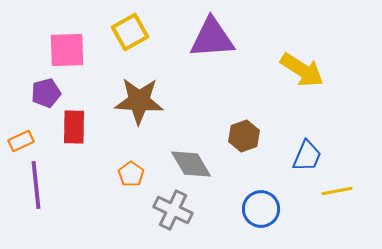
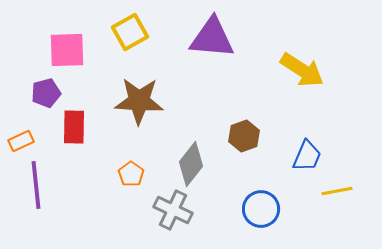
purple triangle: rotated 9 degrees clockwise
gray diamond: rotated 69 degrees clockwise
